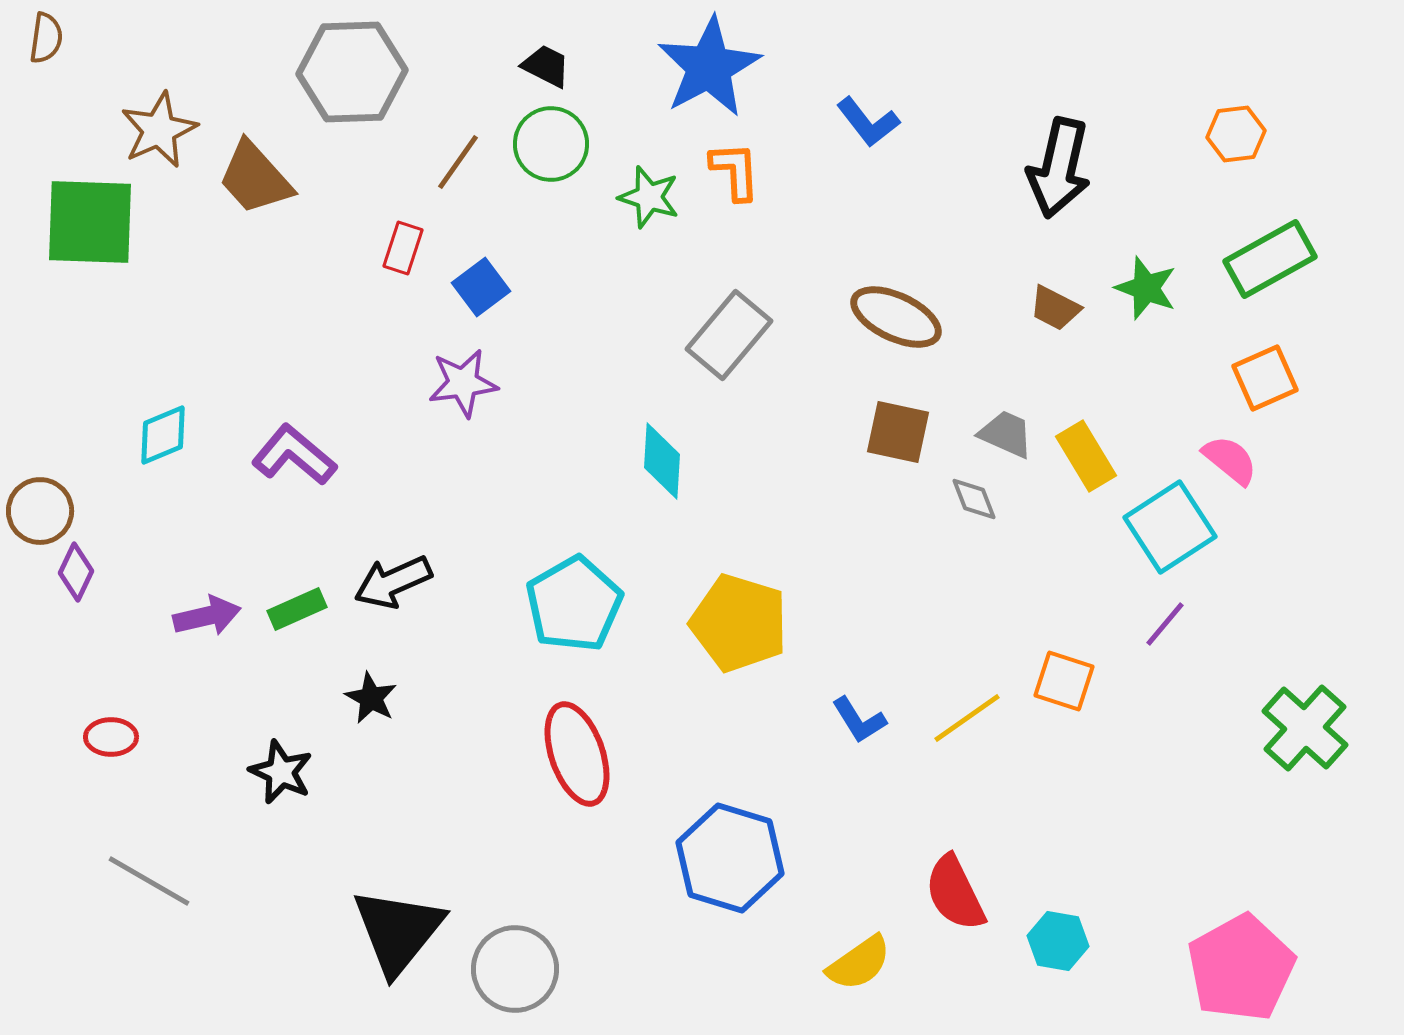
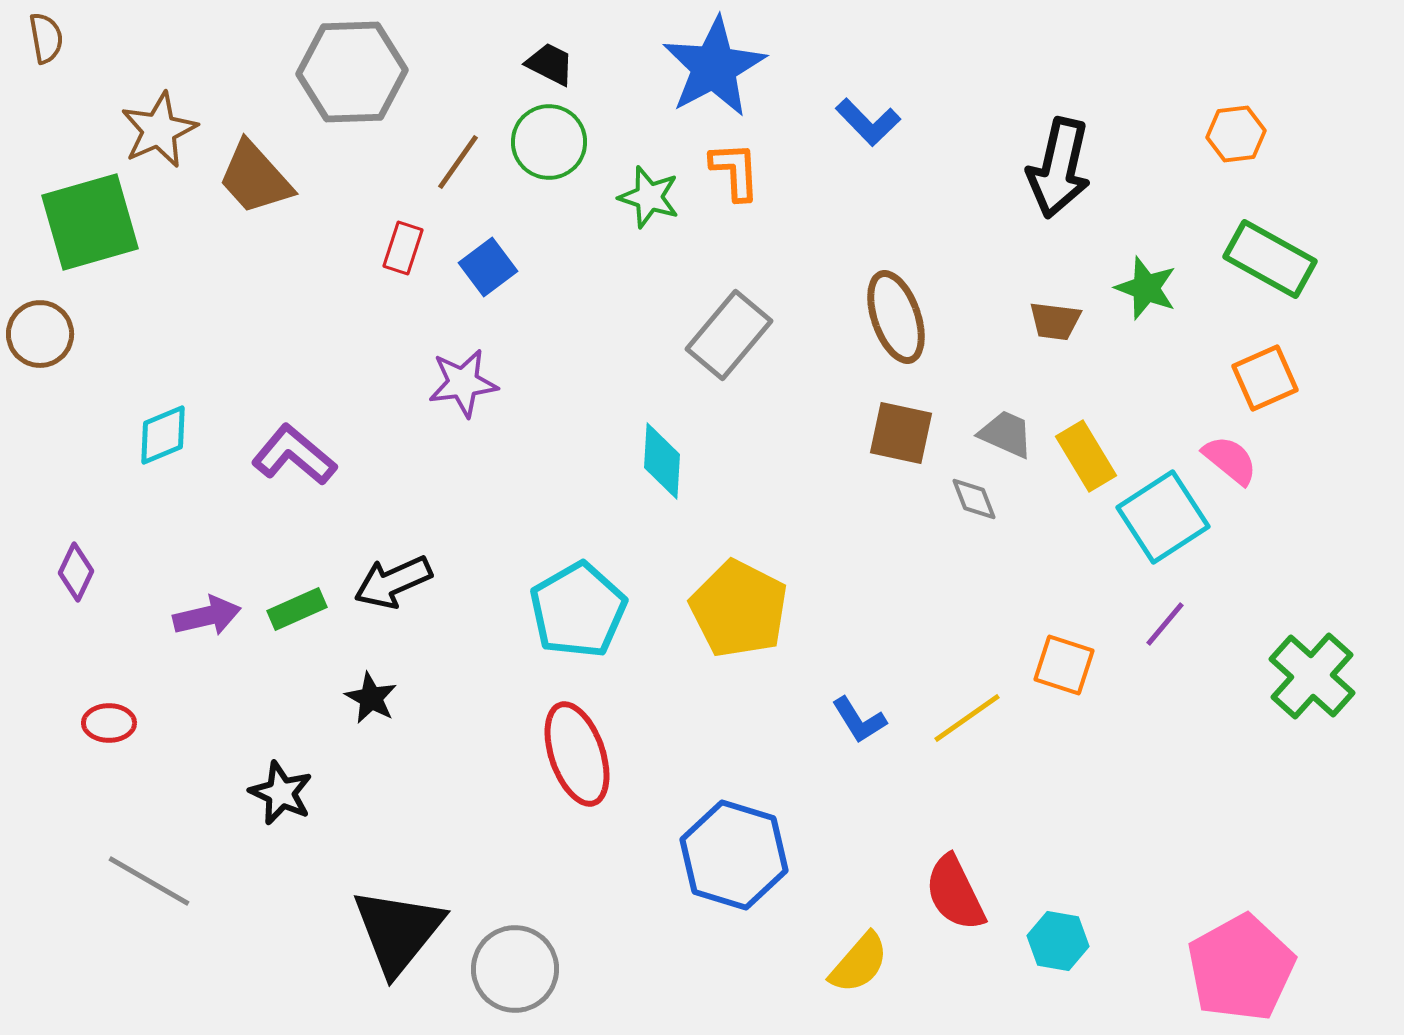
brown semicircle at (46, 38): rotated 18 degrees counterclockwise
black trapezoid at (546, 66): moved 4 px right, 2 px up
blue star at (709, 67): moved 5 px right
blue L-shape at (868, 122): rotated 6 degrees counterclockwise
green circle at (551, 144): moved 2 px left, 2 px up
green square at (90, 222): rotated 18 degrees counterclockwise
green rectangle at (1270, 259): rotated 58 degrees clockwise
blue square at (481, 287): moved 7 px right, 20 px up
brown trapezoid at (1055, 308): moved 13 px down; rotated 20 degrees counterclockwise
brown ellipse at (896, 317): rotated 46 degrees clockwise
brown square at (898, 432): moved 3 px right, 1 px down
brown circle at (40, 511): moved 177 px up
cyan square at (1170, 527): moved 7 px left, 10 px up
cyan pentagon at (574, 604): moved 4 px right, 6 px down
yellow pentagon at (739, 623): moved 14 px up; rotated 10 degrees clockwise
orange square at (1064, 681): moved 16 px up
green cross at (1305, 728): moved 7 px right, 52 px up
red ellipse at (111, 737): moved 2 px left, 14 px up
black star at (281, 772): moved 21 px down
blue hexagon at (730, 858): moved 4 px right, 3 px up
yellow semicircle at (859, 963): rotated 14 degrees counterclockwise
